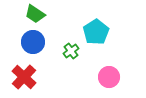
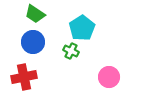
cyan pentagon: moved 14 px left, 4 px up
green cross: rotated 28 degrees counterclockwise
red cross: rotated 35 degrees clockwise
